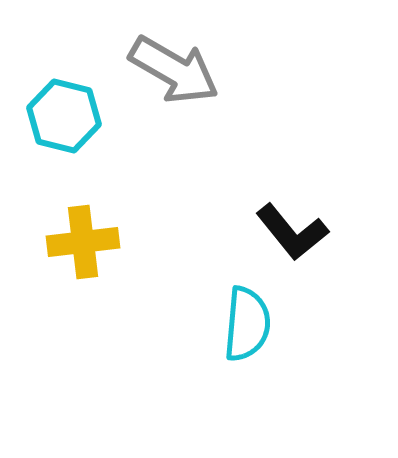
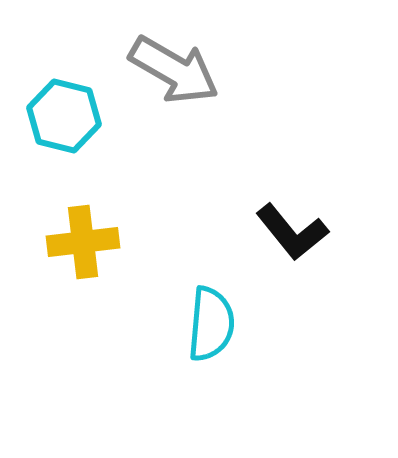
cyan semicircle: moved 36 px left
